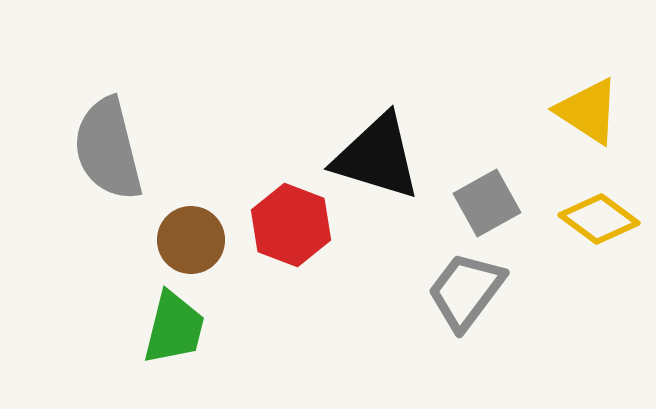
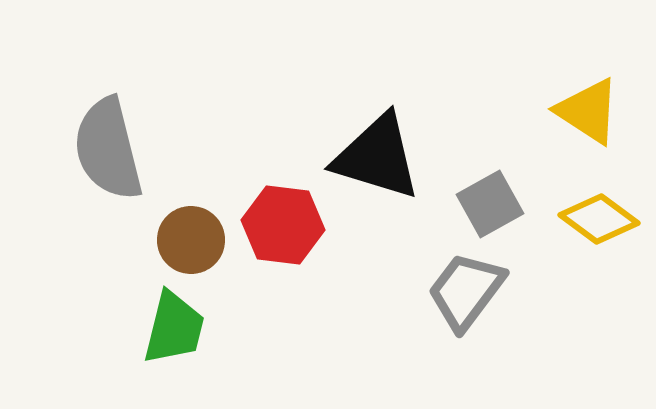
gray square: moved 3 px right, 1 px down
red hexagon: moved 8 px left; rotated 14 degrees counterclockwise
